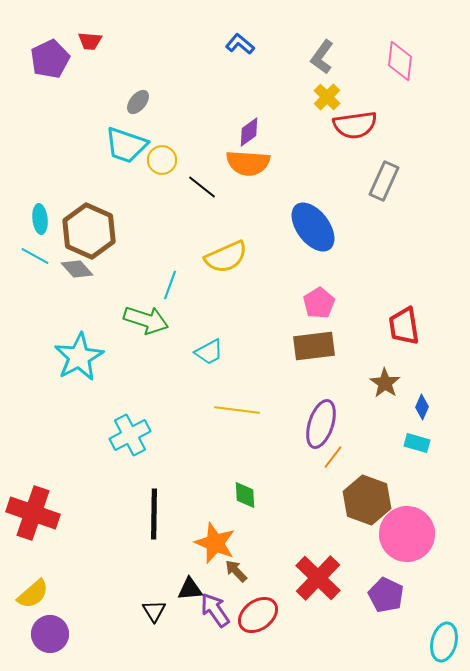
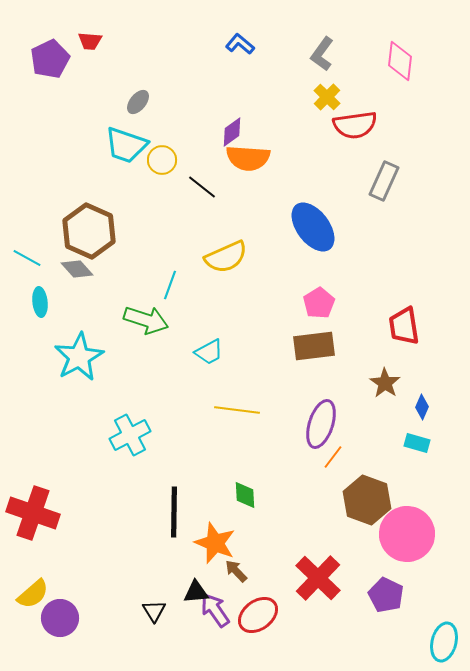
gray L-shape at (322, 57): moved 3 px up
purple diamond at (249, 132): moved 17 px left
orange semicircle at (248, 163): moved 5 px up
cyan ellipse at (40, 219): moved 83 px down
cyan line at (35, 256): moved 8 px left, 2 px down
black line at (154, 514): moved 20 px right, 2 px up
black triangle at (190, 589): moved 6 px right, 3 px down
purple circle at (50, 634): moved 10 px right, 16 px up
